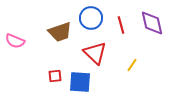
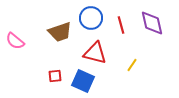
pink semicircle: rotated 18 degrees clockwise
red triangle: rotated 30 degrees counterclockwise
blue square: moved 3 px right, 1 px up; rotated 20 degrees clockwise
